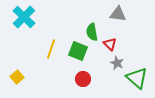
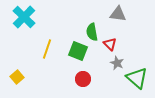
yellow line: moved 4 px left
